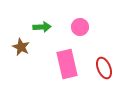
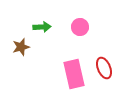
brown star: rotated 30 degrees clockwise
pink rectangle: moved 7 px right, 10 px down
